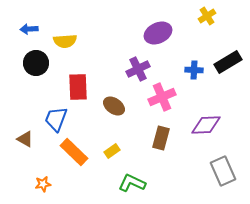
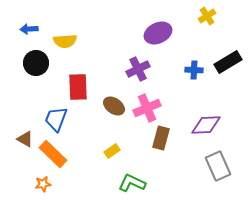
pink cross: moved 15 px left, 11 px down
orange rectangle: moved 21 px left, 2 px down
gray rectangle: moved 5 px left, 5 px up
